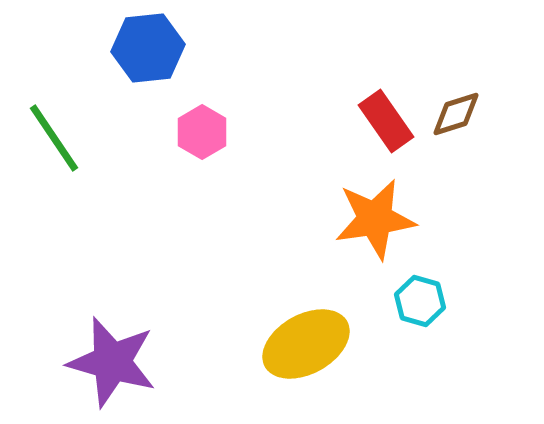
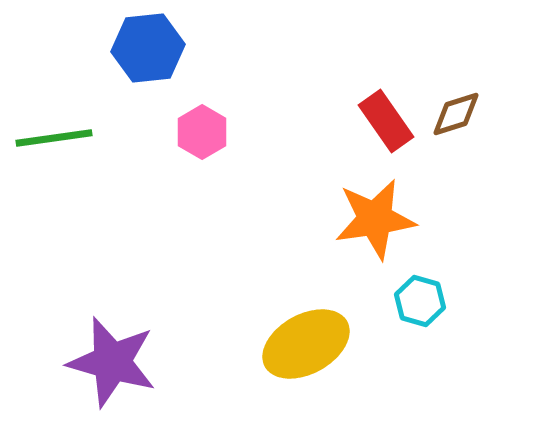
green line: rotated 64 degrees counterclockwise
